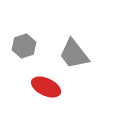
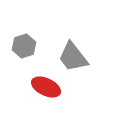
gray trapezoid: moved 1 px left, 3 px down
